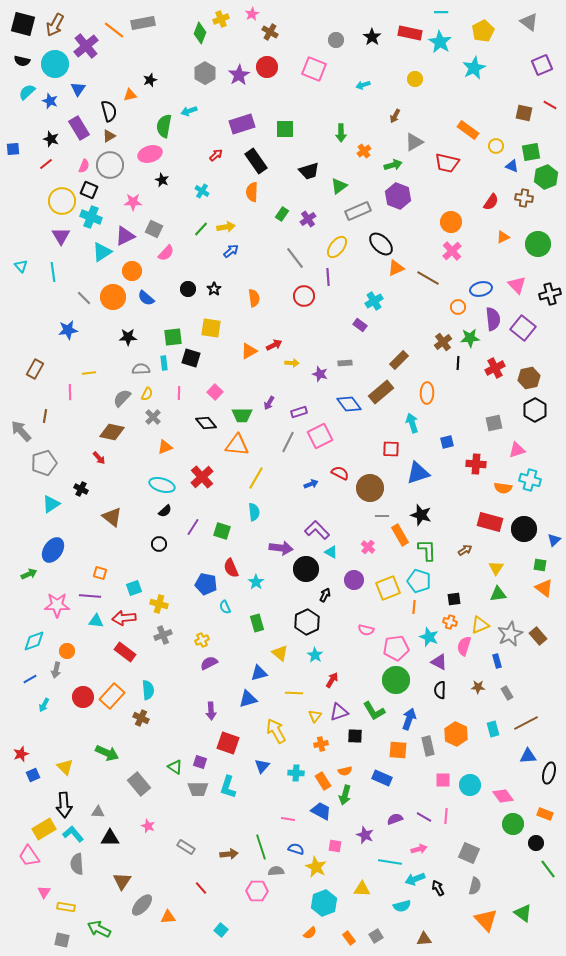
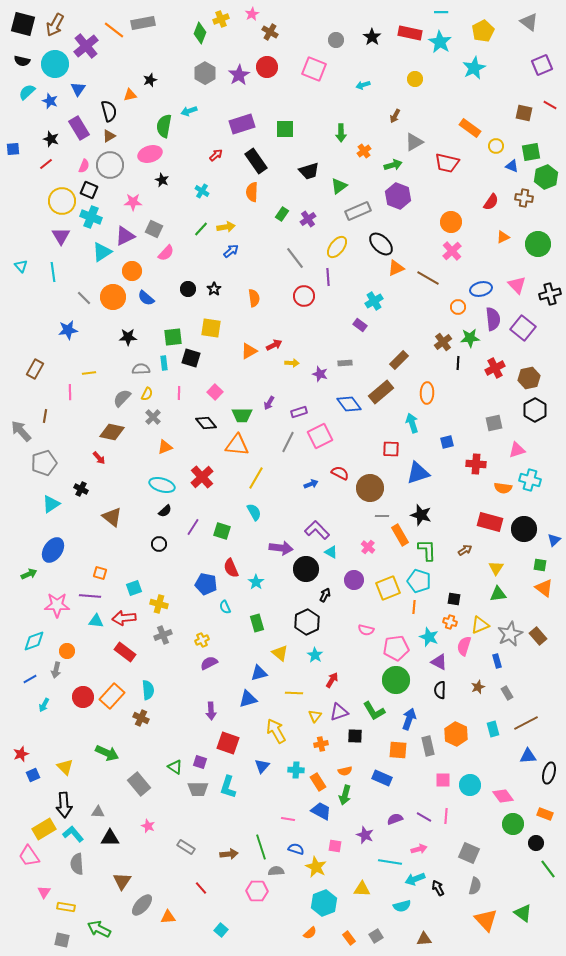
orange rectangle at (468, 130): moved 2 px right, 2 px up
cyan semicircle at (254, 512): rotated 24 degrees counterclockwise
black square at (454, 599): rotated 16 degrees clockwise
brown star at (478, 687): rotated 24 degrees counterclockwise
cyan cross at (296, 773): moved 3 px up
orange rectangle at (323, 781): moved 5 px left, 1 px down
